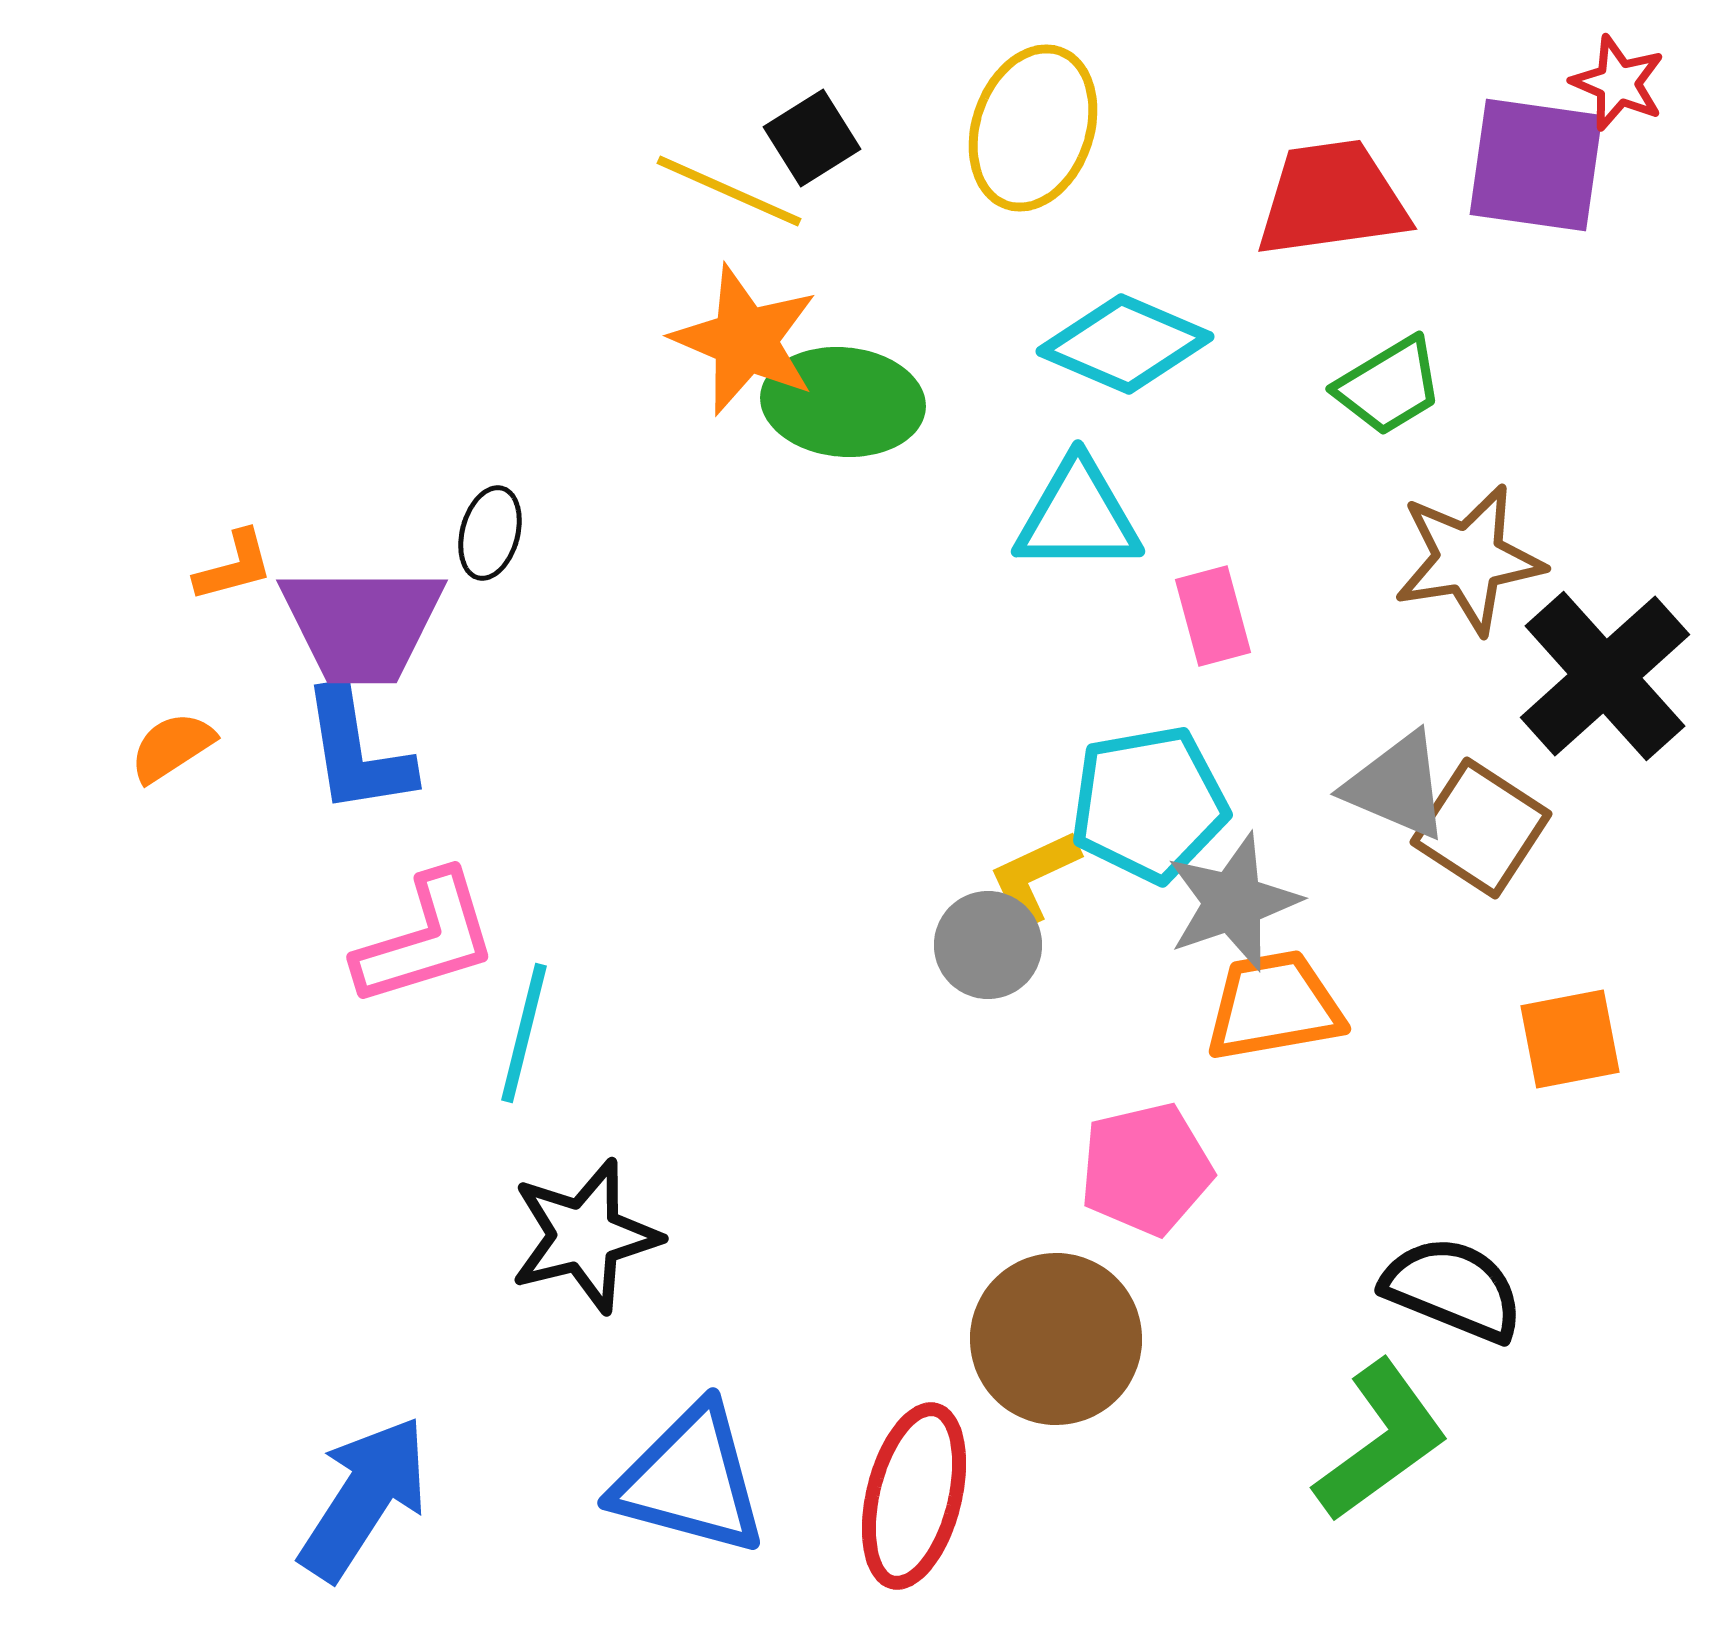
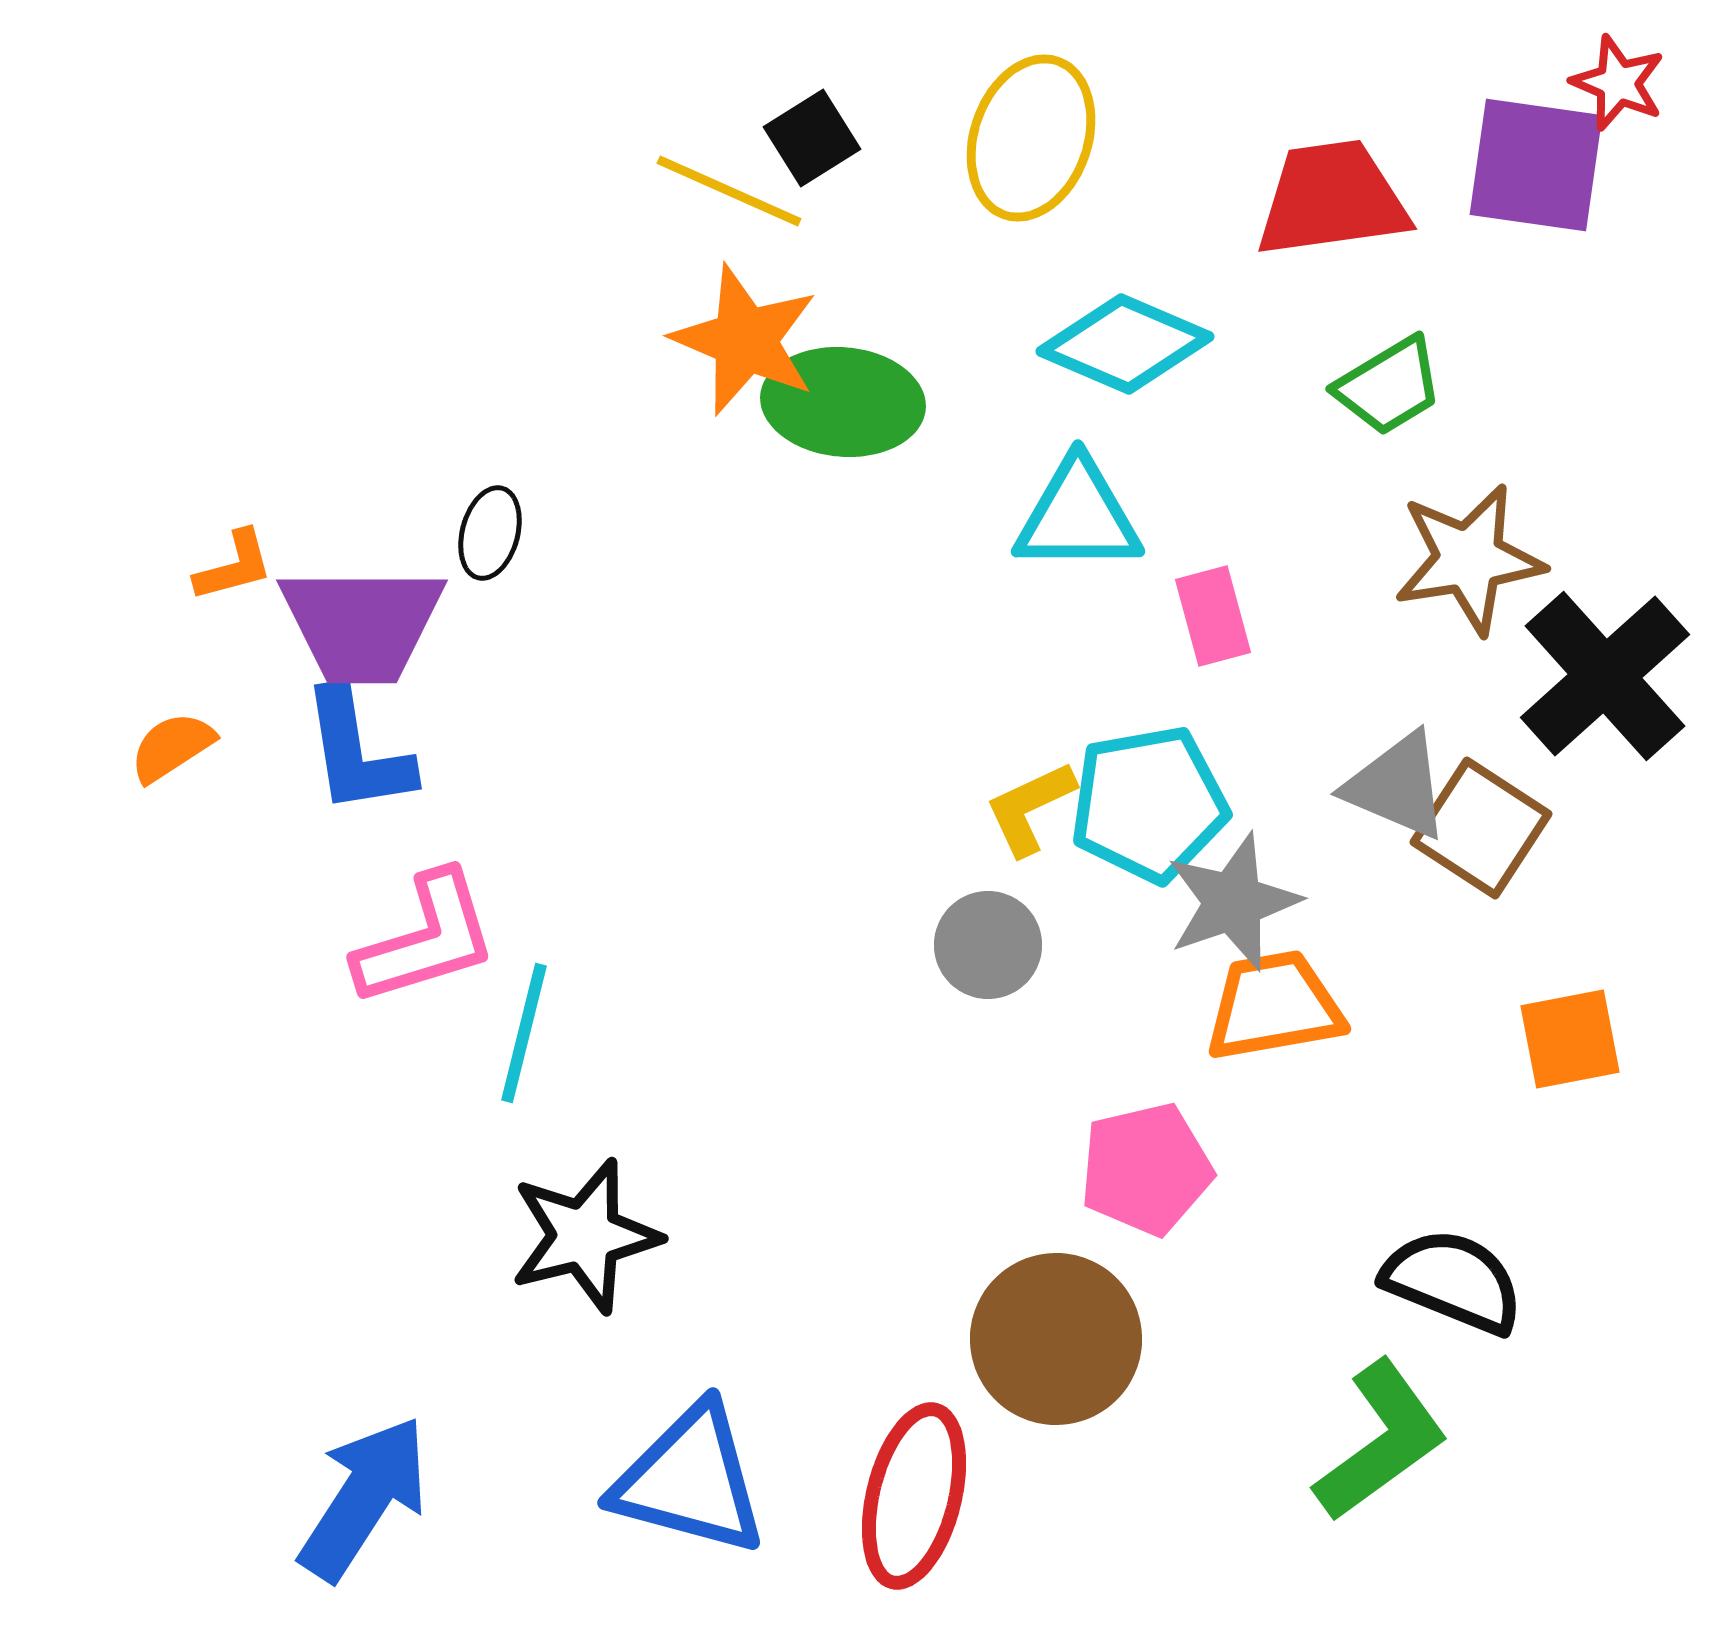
yellow ellipse: moved 2 px left, 10 px down
yellow L-shape: moved 4 px left, 69 px up
black semicircle: moved 8 px up
